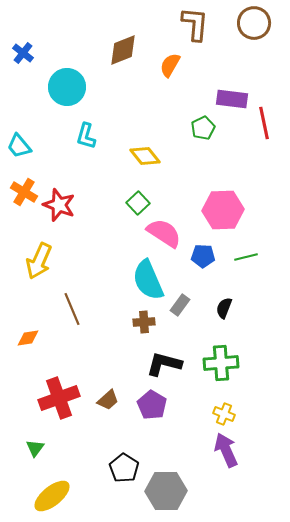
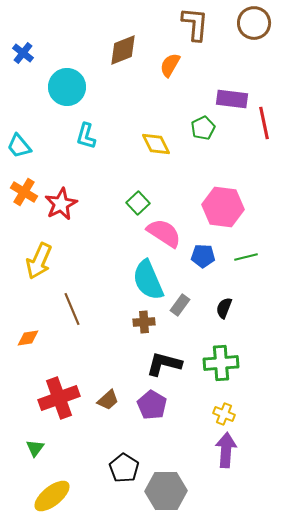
yellow diamond: moved 11 px right, 12 px up; rotated 12 degrees clockwise
red star: moved 2 px right, 1 px up; rotated 24 degrees clockwise
pink hexagon: moved 3 px up; rotated 9 degrees clockwise
purple arrow: rotated 28 degrees clockwise
